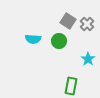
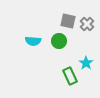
gray square: rotated 21 degrees counterclockwise
cyan semicircle: moved 2 px down
cyan star: moved 2 px left, 4 px down
green rectangle: moved 1 px left, 10 px up; rotated 36 degrees counterclockwise
